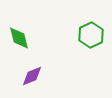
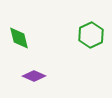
purple diamond: moved 2 px right; rotated 45 degrees clockwise
